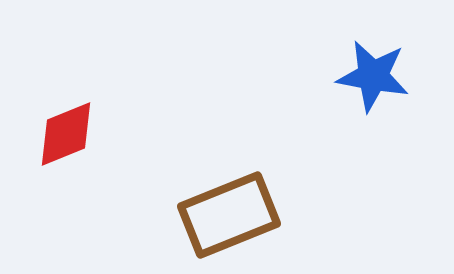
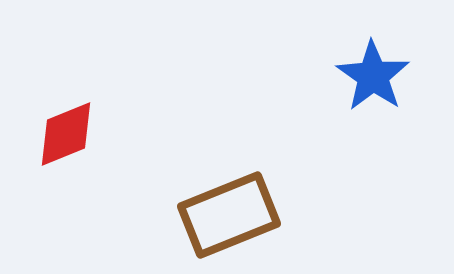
blue star: rotated 24 degrees clockwise
